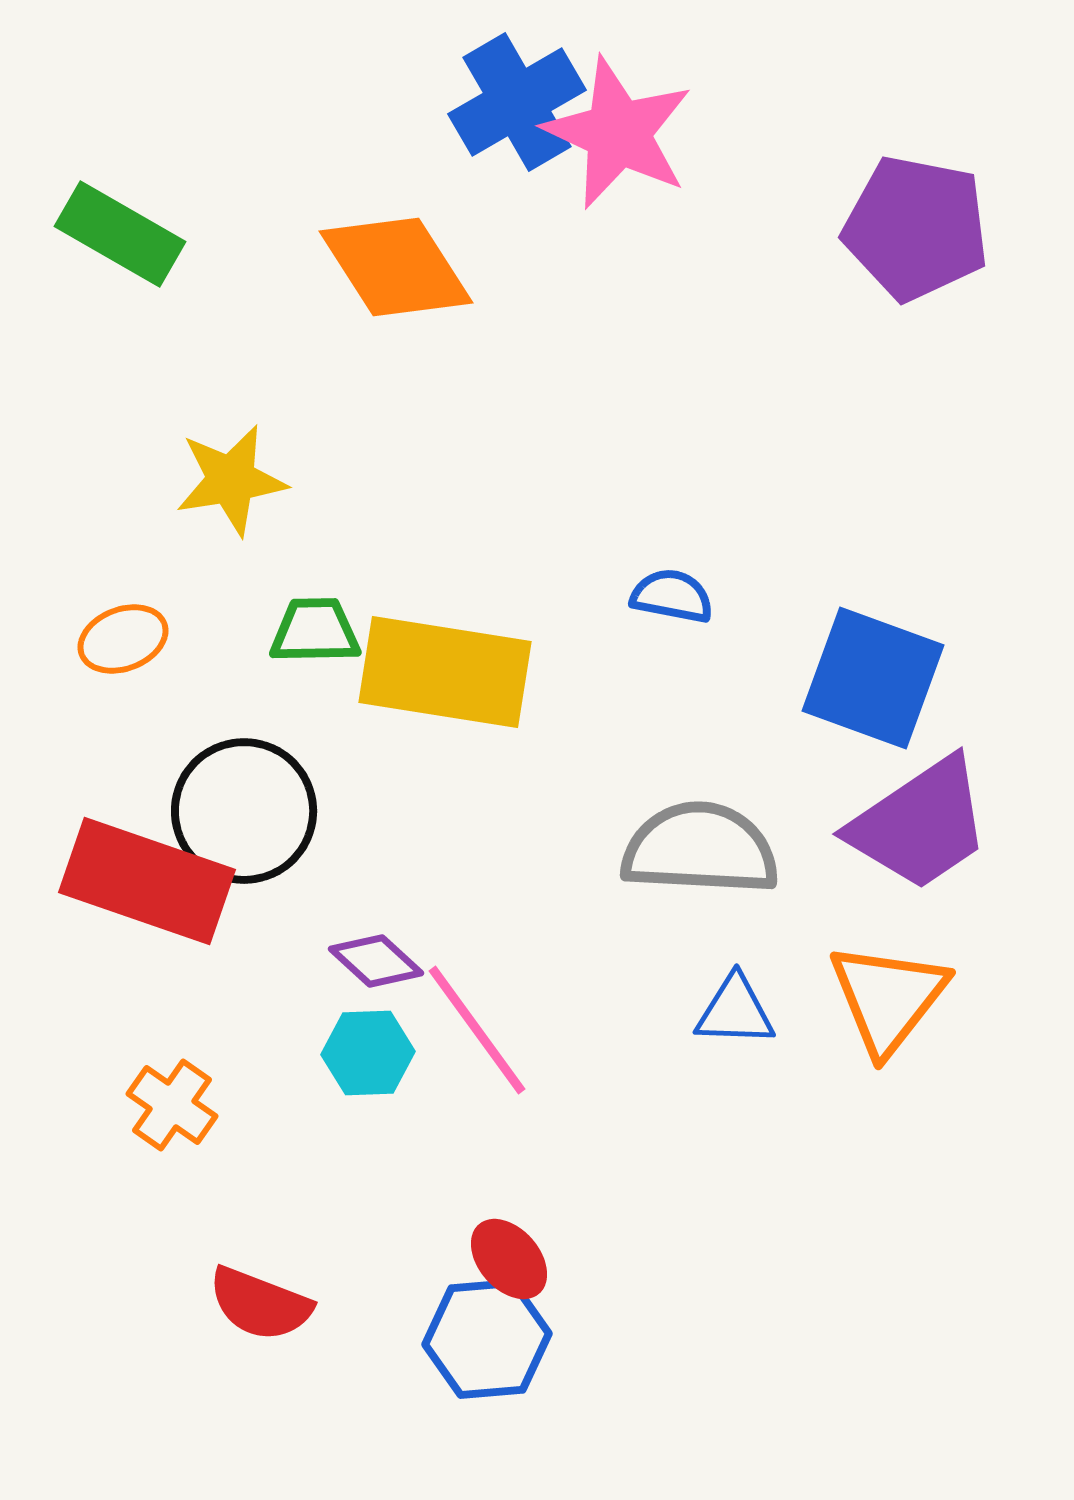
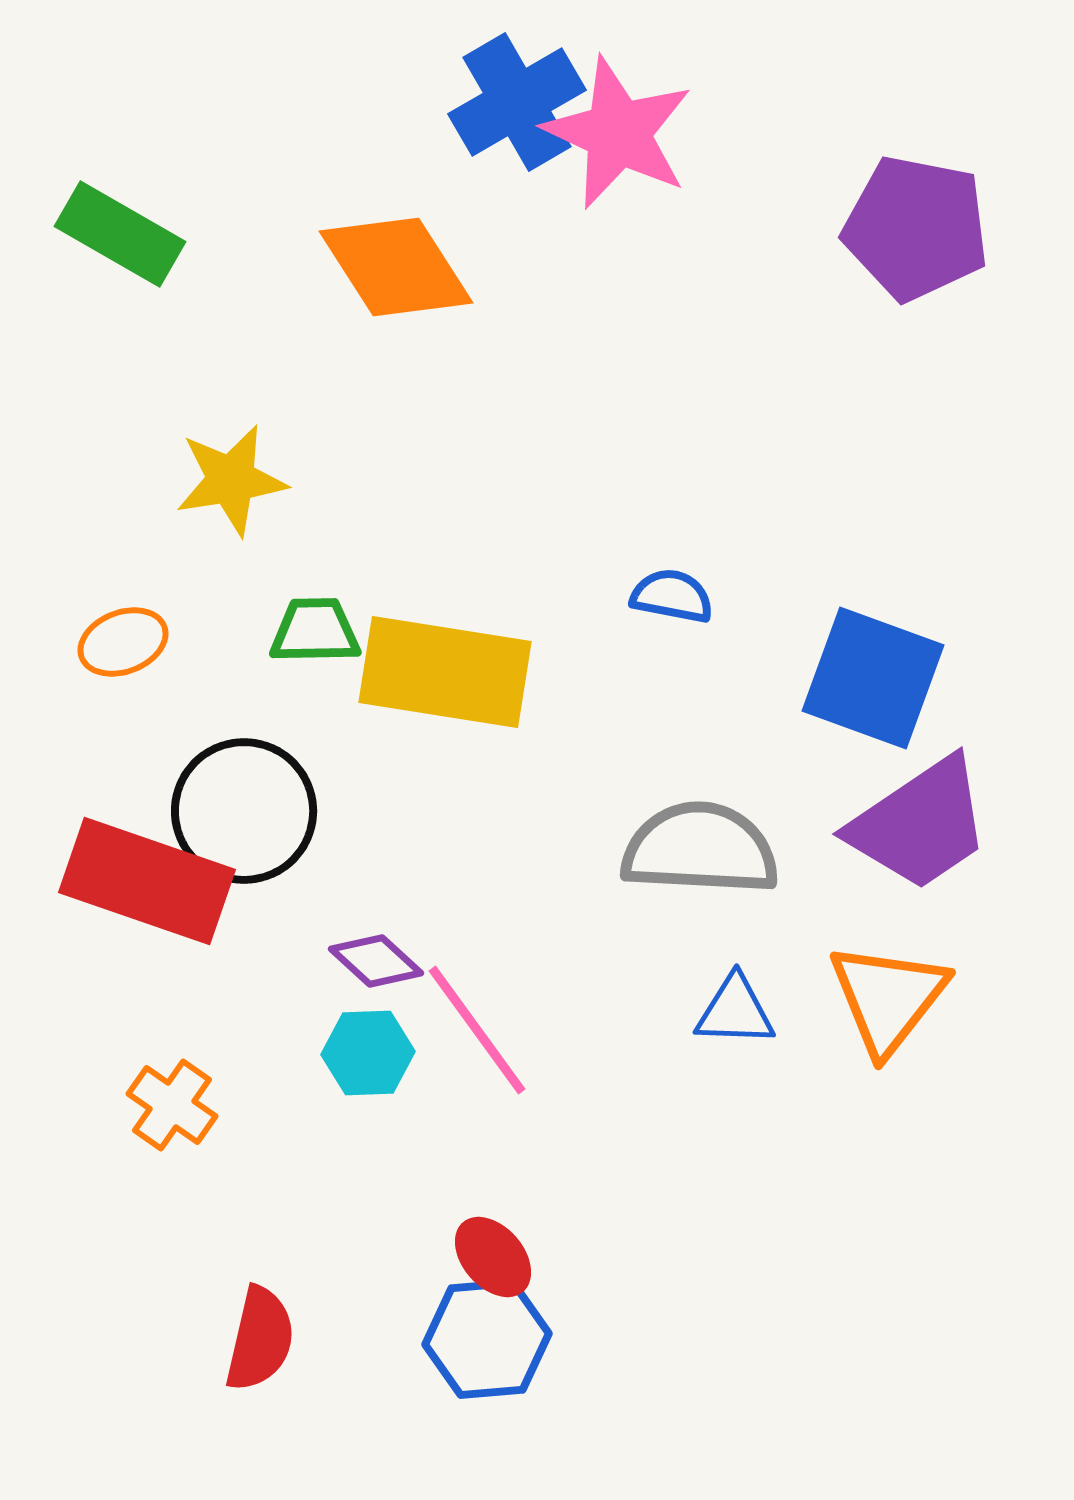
orange ellipse: moved 3 px down
red ellipse: moved 16 px left, 2 px up
red semicircle: moved 35 px down; rotated 98 degrees counterclockwise
